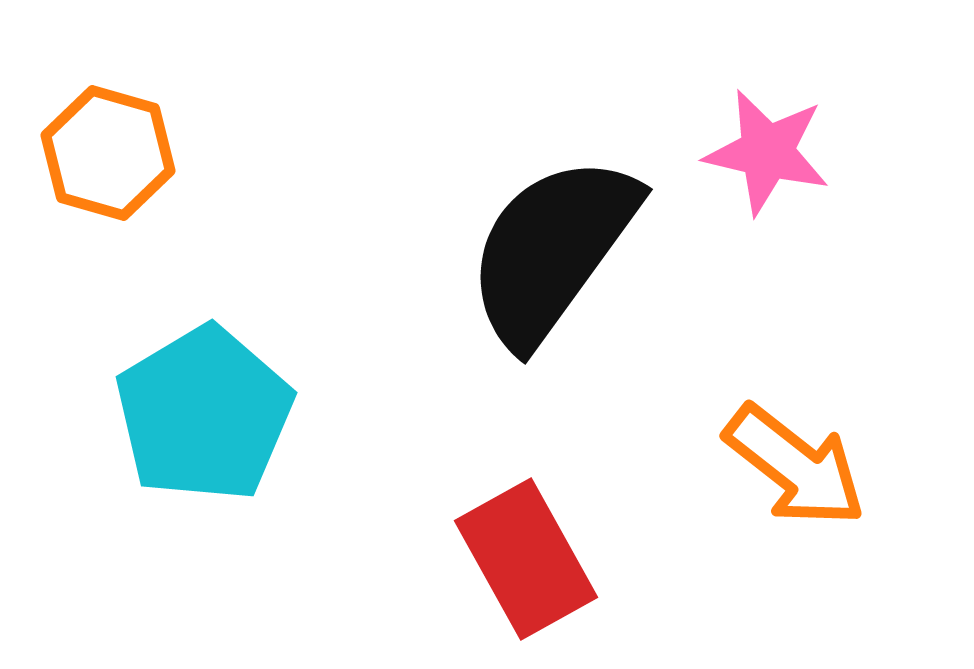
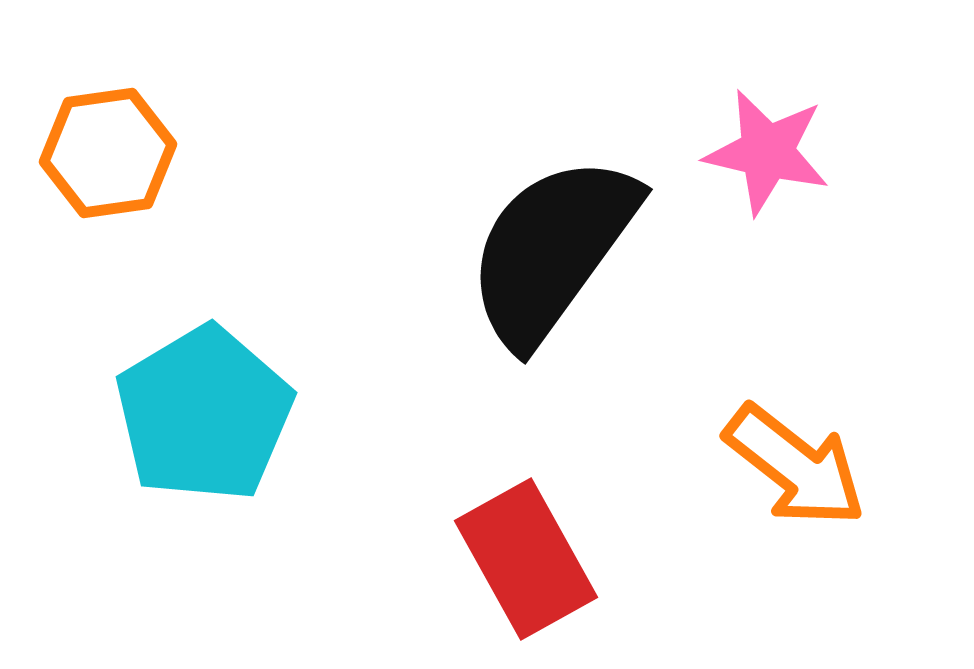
orange hexagon: rotated 24 degrees counterclockwise
